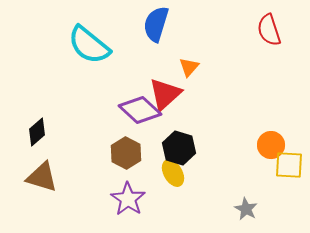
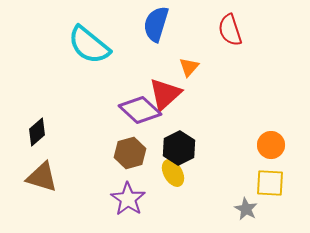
red semicircle: moved 39 px left
black hexagon: rotated 16 degrees clockwise
brown hexagon: moved 4 px right; rotated 16 degrees clockwise
yellow square: moved 19 px left, 18 px down
